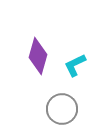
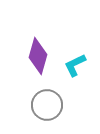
gray circle: moved 15 px left, 4 px up
